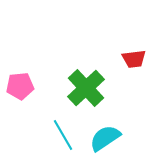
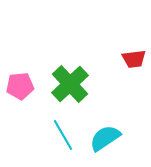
green cross: moved 16 px left, 4 px up
